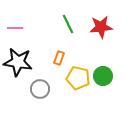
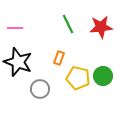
black star: rotated 12 degrees clockwise
